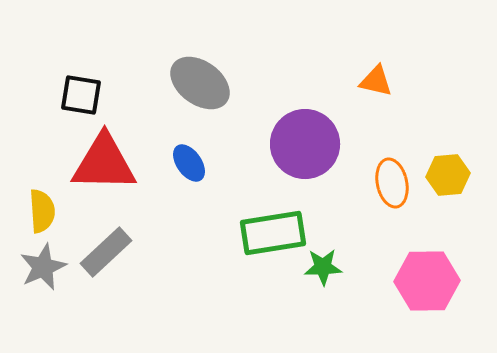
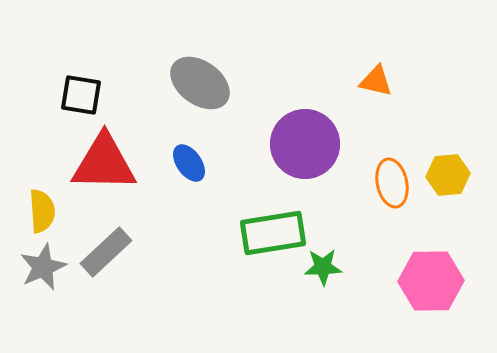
pink hexagon: moved 4 px right
